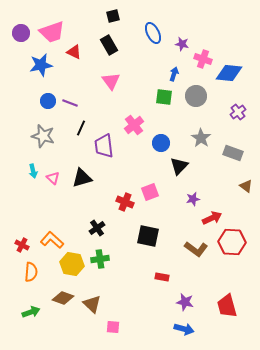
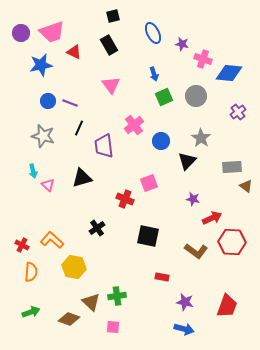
blue arrow at (174, 74): moved 20 px left; rotated 144 degrees clockwise
pink triangle at (111, 81): moved 4 px down
green square at (164, 97): rotated 30 degrees counterclockwise
black line at (81, 128): moved 2 px left
blue circle at (161, 143): moved 2 px up
gray rectangle at (233, 153): moved 1 px left, 14 px down; rotated 24 degrees counterclockwise
black triangle at (179, 166): moved 8 px right, 5 px up
pink triangle at (53, 178): moved 5 px left, 7 px down
pink square at (150, 192): moved 1 px left, 9 px up
purple star at (193, 199): rotated 24 degrees clockwise
red cross at (125, 202): moved 3 px up
brown L-shape at (196, 249): moved 2 px down
green cross at (100, 259): moved 17 px right, 37 px down
yellow hexagon at (72, 264): moved 2 px right, 3 px down
brown diamond at (63, 298): moved 6 px right, 21 px down
brown triangle at (92, 304): moved 1 px left, 2 px up
red trapezoid at (227, 306): rotated 145 degrees counterclockwise
